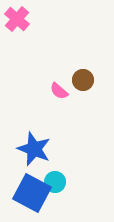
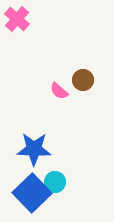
blue star: rotated 20 degrees counterclockwise
blue square: rotated 18 degrees clockwise
